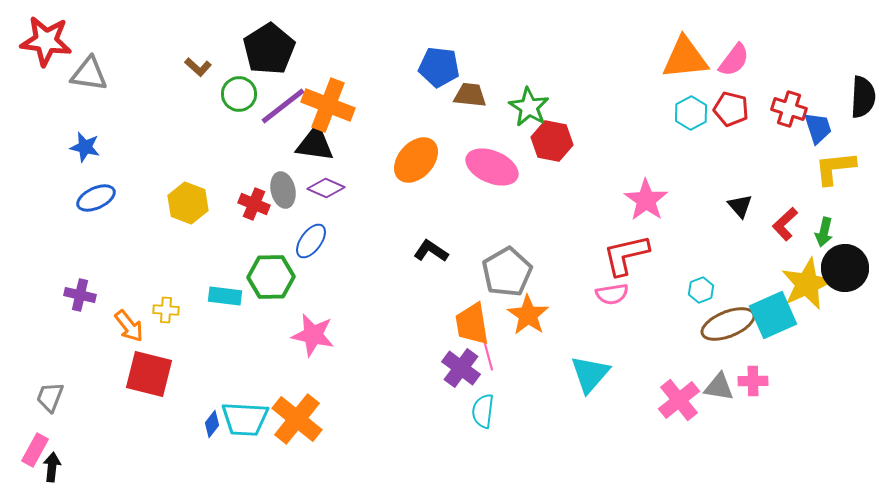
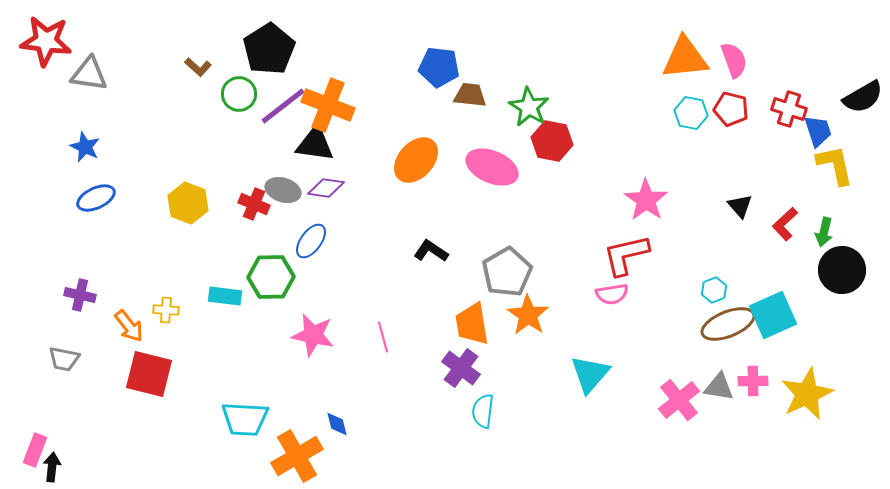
pink semicircle at (734, 60): rotated 57 degrees counterclockwise
black semicircle at (863, 97): rotated 57 degrees clockwise
cyan hexagon at (691, 113): rotated 20 degrees counterclockwise
blue trapezoid at (818, 128): moved 3 px down
blue star at (85, 147): rotated 12 degrees clockwise
yellow L-shape at (835, 168): moved 3 px up; rotated 84 degrees clockwise
purple diamond at (326, 188): rotated 15 degrees counterclockwise
gray ellipse at (283, 190): rotated 60 degrees counterclockwise
black circle at (845, 268): moved 3 px left, 2 px down
yellow star at (807, 284): moved 110 px down
cyan hexagon at (701, 290): moved 13 px right
pink line at (488, 355): moved 105 px left, 18 px up
gray trapezoid at (50, 397): moved 14 px right, 38 px up; rotated 100 degrees counterclockwise
orange cross at (297, 419): moved 37 px down; rotated 21 degrees clockwise
blue diamond at (212, 424): moved 125 px right; rotated 52 degrees counterclockwise
pink rectangle at (35, 450): rotated 8 degrees counterclockwise
